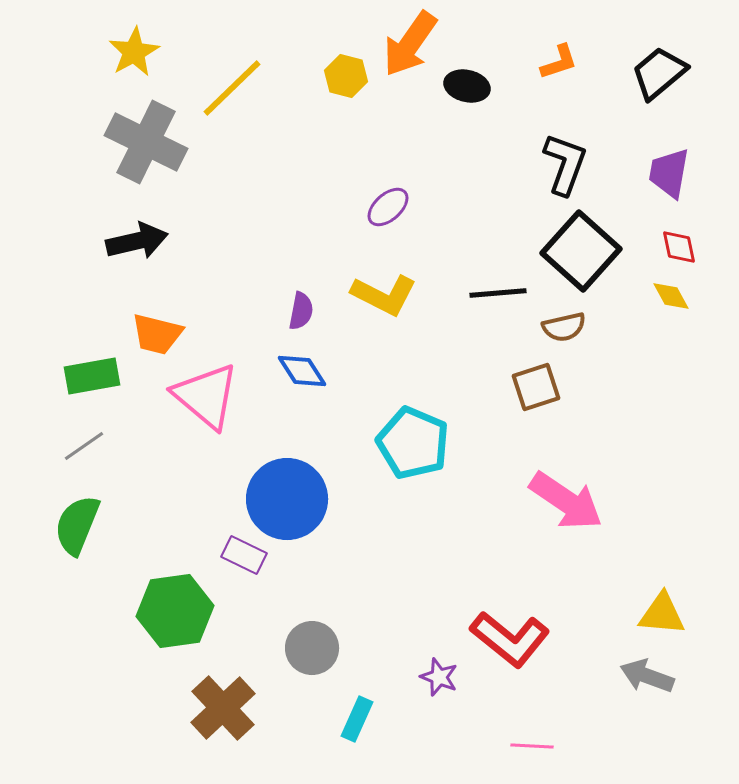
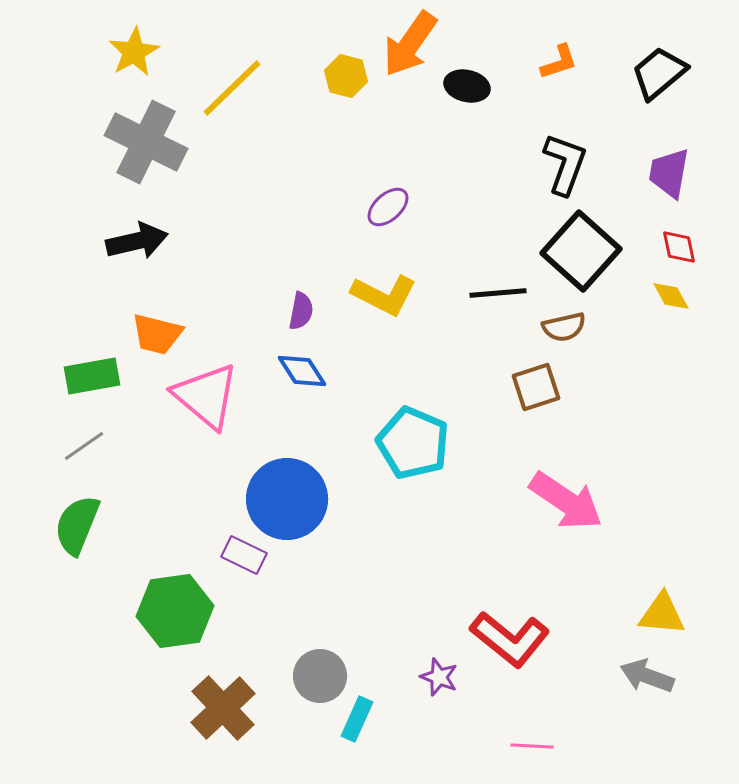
gray circle: moved 8 px right, 28 px down
